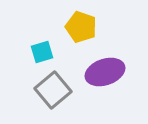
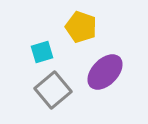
purple ellipse: rotated 27 degrees counterclockwise
